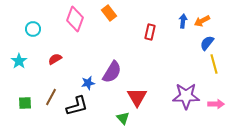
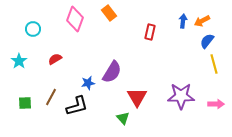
blue semicircle: moved 2 px up
purple star: moved 5 px left
